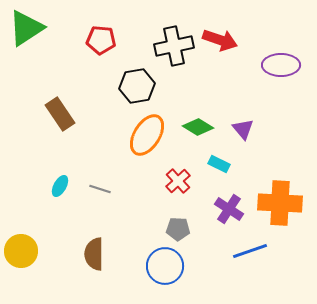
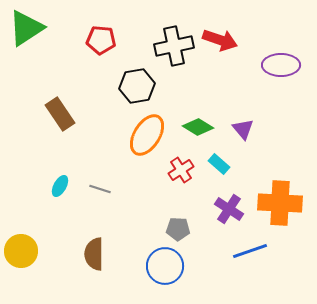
cyan rectangle: rotated 15 degrees clockwise
red cross: moved 3 px right, 11 px up; rotated 10 degrees clockwise
